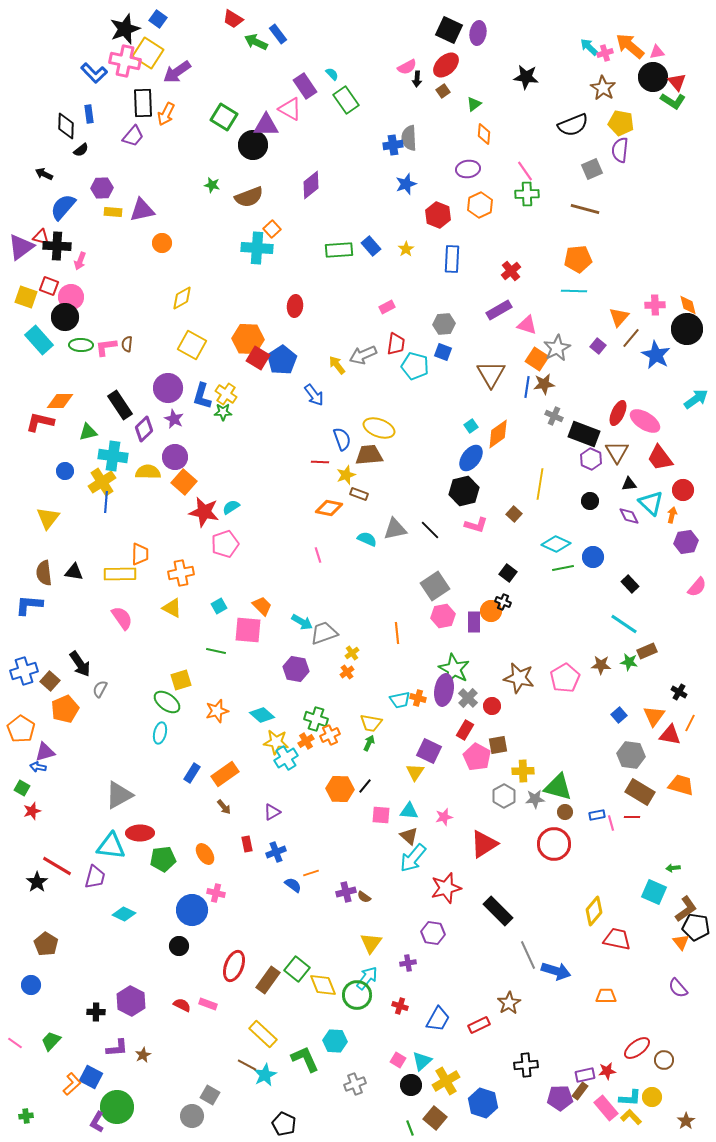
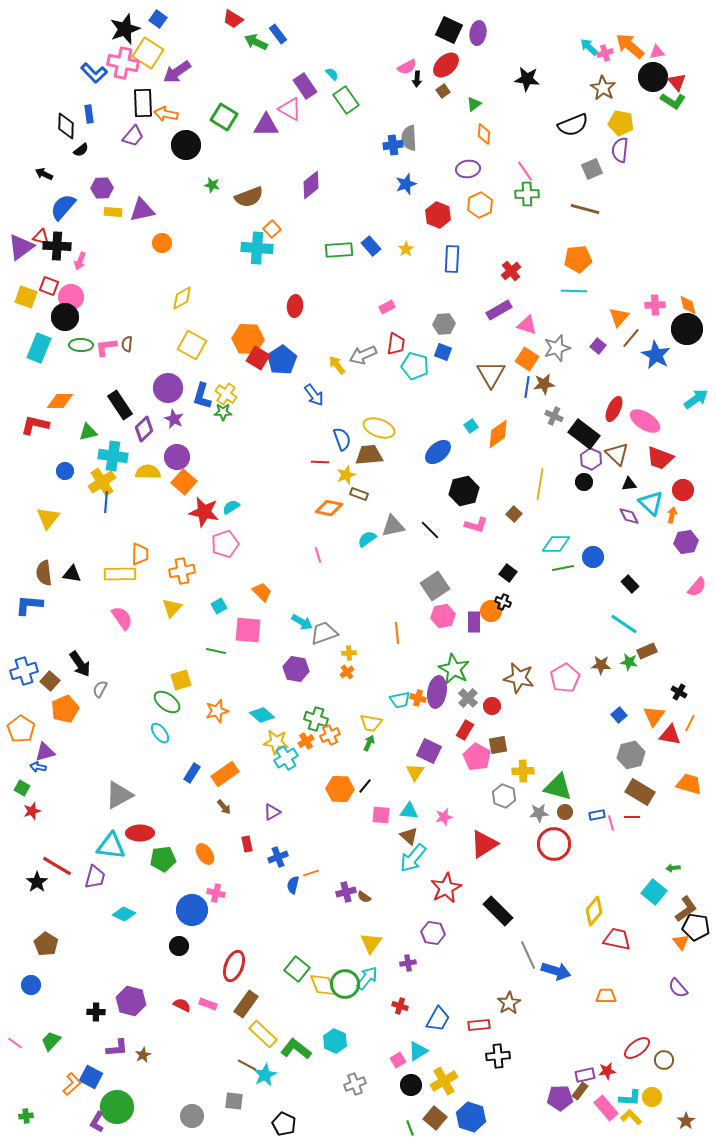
pink cross at (125, 61): moved 2 px left, 2 px down
black star at (526, 77): moved 1 px right, 2 px down
orange arrow at (166, 114): rotated 75 degrees clockwise
black circle at (253, 145): moved 67 px left
cyan rectangle at (39, 340): moved 8 px down; rotated 64 degrees clockwise
gray star at (557, 348): rotated 12 degrees clockwise
orange square at (537, 359): moved 10 px left
red ellipse at (618, 413): moved 4 px left, 4 px up
red L-shape at (40, 422): moved 5 px left, 3 px down
black rectangle at (584, 434): rotated 16 degrees clockwise
brown triangle at (617, 452): moved 2 px down; rotated 15 degrees counterclockwise
purple circle at (175, 457): moved 2 px right
blue ellipse at (471, 458): moved 33 px left, 6 px up; rotated 12 degrees clockwise
red trapezoid at (660, 458): rotated 32 degrees counterclockwise
black circle at (590, 501): moved 6 px left, 19 px up
gray triangle at (395, 529): moved 2 px left, 3 px up
cyan semicircle at (367, 539): rotated 60 degrees counterclockwise
cyan diamond at (556, 544): rotated 24 degrees counterclockwise
black triangle at (74, 572): moved 2 px left, 2 px down
orange cross at (181, 573): moved 1 px right, 2 px up
orange trapezoid at (262, 606): moved 14 px up
yellow triangle at (172, 608): rotated 45 degrees clockwise
yellow cross at (352, 653): moved 3 px left; rotated 32 degrees clockwise
purple ellipse at (444, 690): moved 7 px left, 2 px down
cyan ellipse at (160, 733): rotated 50 degrees counterclockwise
gray hexagon at (631, 755): rotated 20 degrees counterclockwise
orange trapezoid at (681, 785): moved 8 px right, 1 px up
gray hexagon at (504, 796): rotated 10 degrees counterclockwise
gray star at (535, 799): moved 4 px right, 14 px down
blue cross at (276, 852): moved 2 px right, 5 px down
blue semicircle at (293, 885): rotated 114 degrees counterclockwise
red star at (446, 888): rotated 12 degrees counterclockwise
cyan square at (654, 892): rotated 15 degrees clockwise
brown rectangle at (268, 980): moved 22 px left, 24 px down
green circle at (357, 995): moved 12 px left, 11 px up
purple hexagon at (131, 1001): rotated 12 degrees counterclockwise
red rectangle at (479, 1025): rotated 20 degrees clockwise
cyan hexagon at (335, 1041): rotated 20 degrees clockwise
green L-shape at (305, 1059): moved 9 px left, 10 px up; rotated 28 degrees counterclockwise
pink square at (398, 1060): rotated 28 degrees clockwise
cyan triangle at (422, 1061): moved 4 px left, 10 px up; rotated 10 degrees clockwise
black cross at (526, 1065): moved 28 px left, 9 px up
yellow cross at (446, 1081): moved 2 px left
gray square at (210, 1095): moved 24 px right, 6 px down; rotated 24 degrees counterclockwise
blue hexagon at (483, 1103): moved 12 px left, 14 px down
